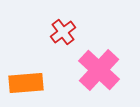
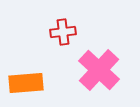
red cross: rotated 30 degrees clockwise
